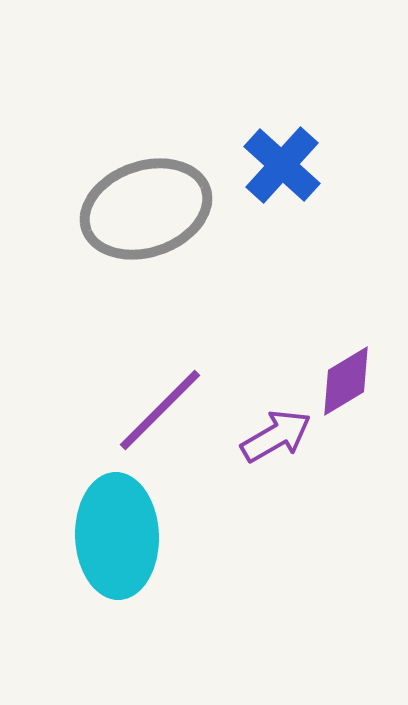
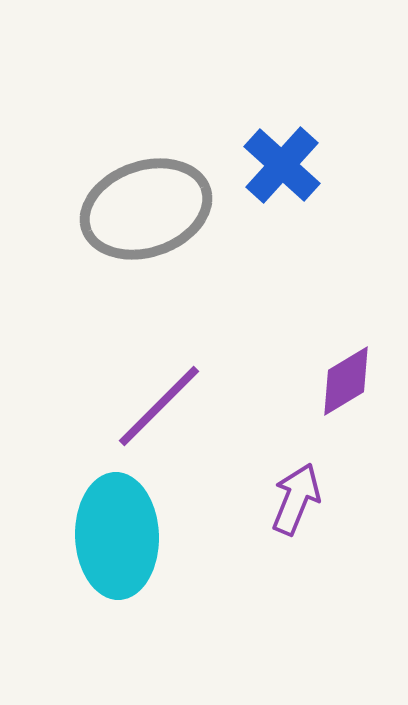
purple line: moved 1 px left, 4 px up
purple arrow: moved 20 px right, 63 px down; rotated 38 degrees counterclockwise
